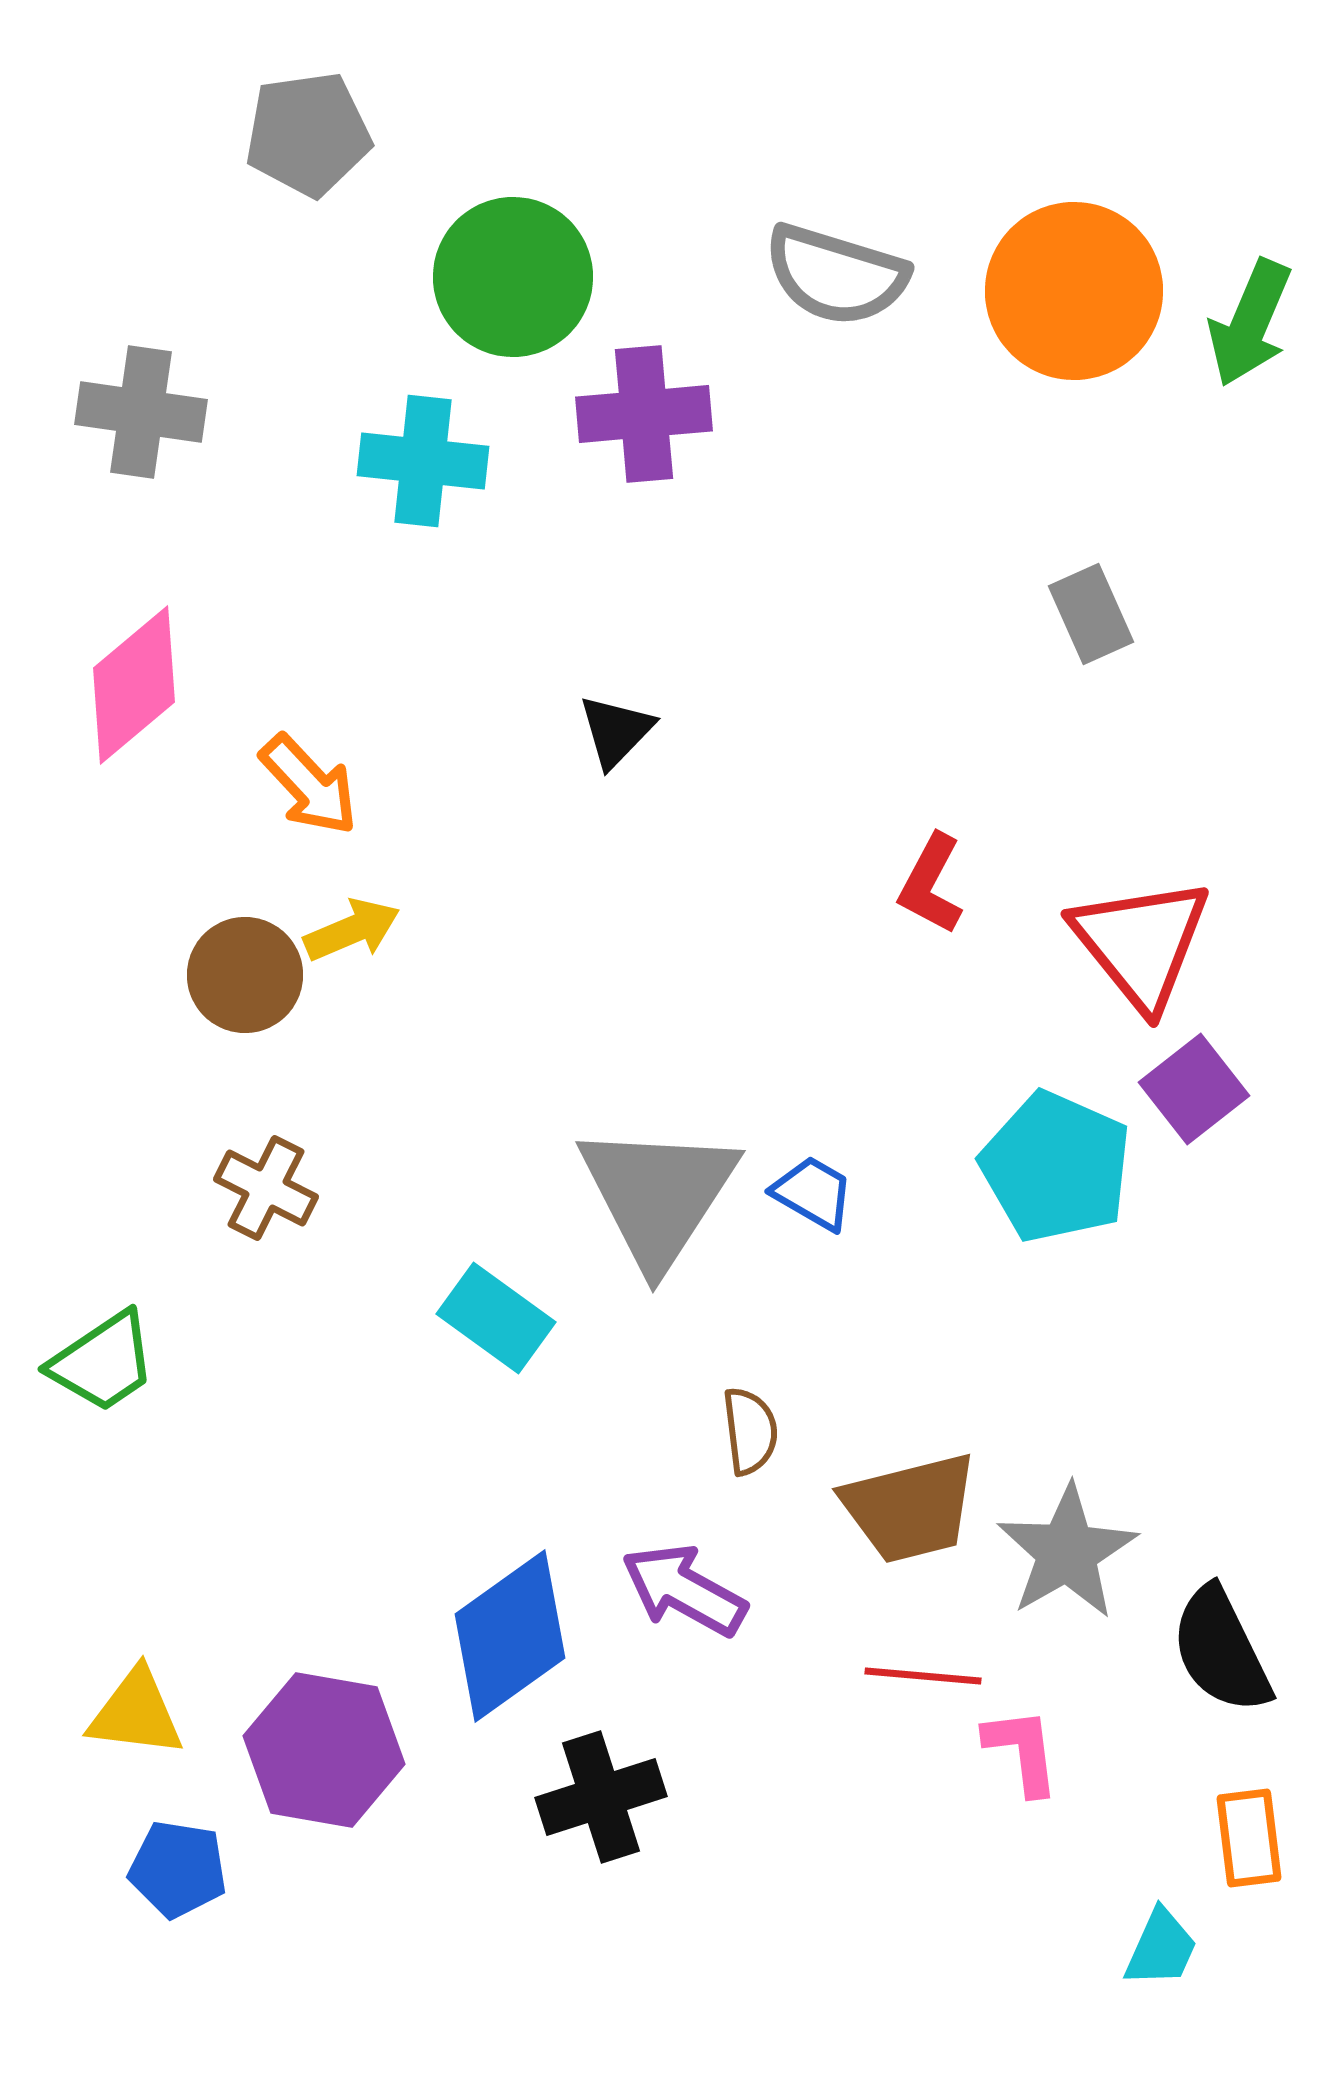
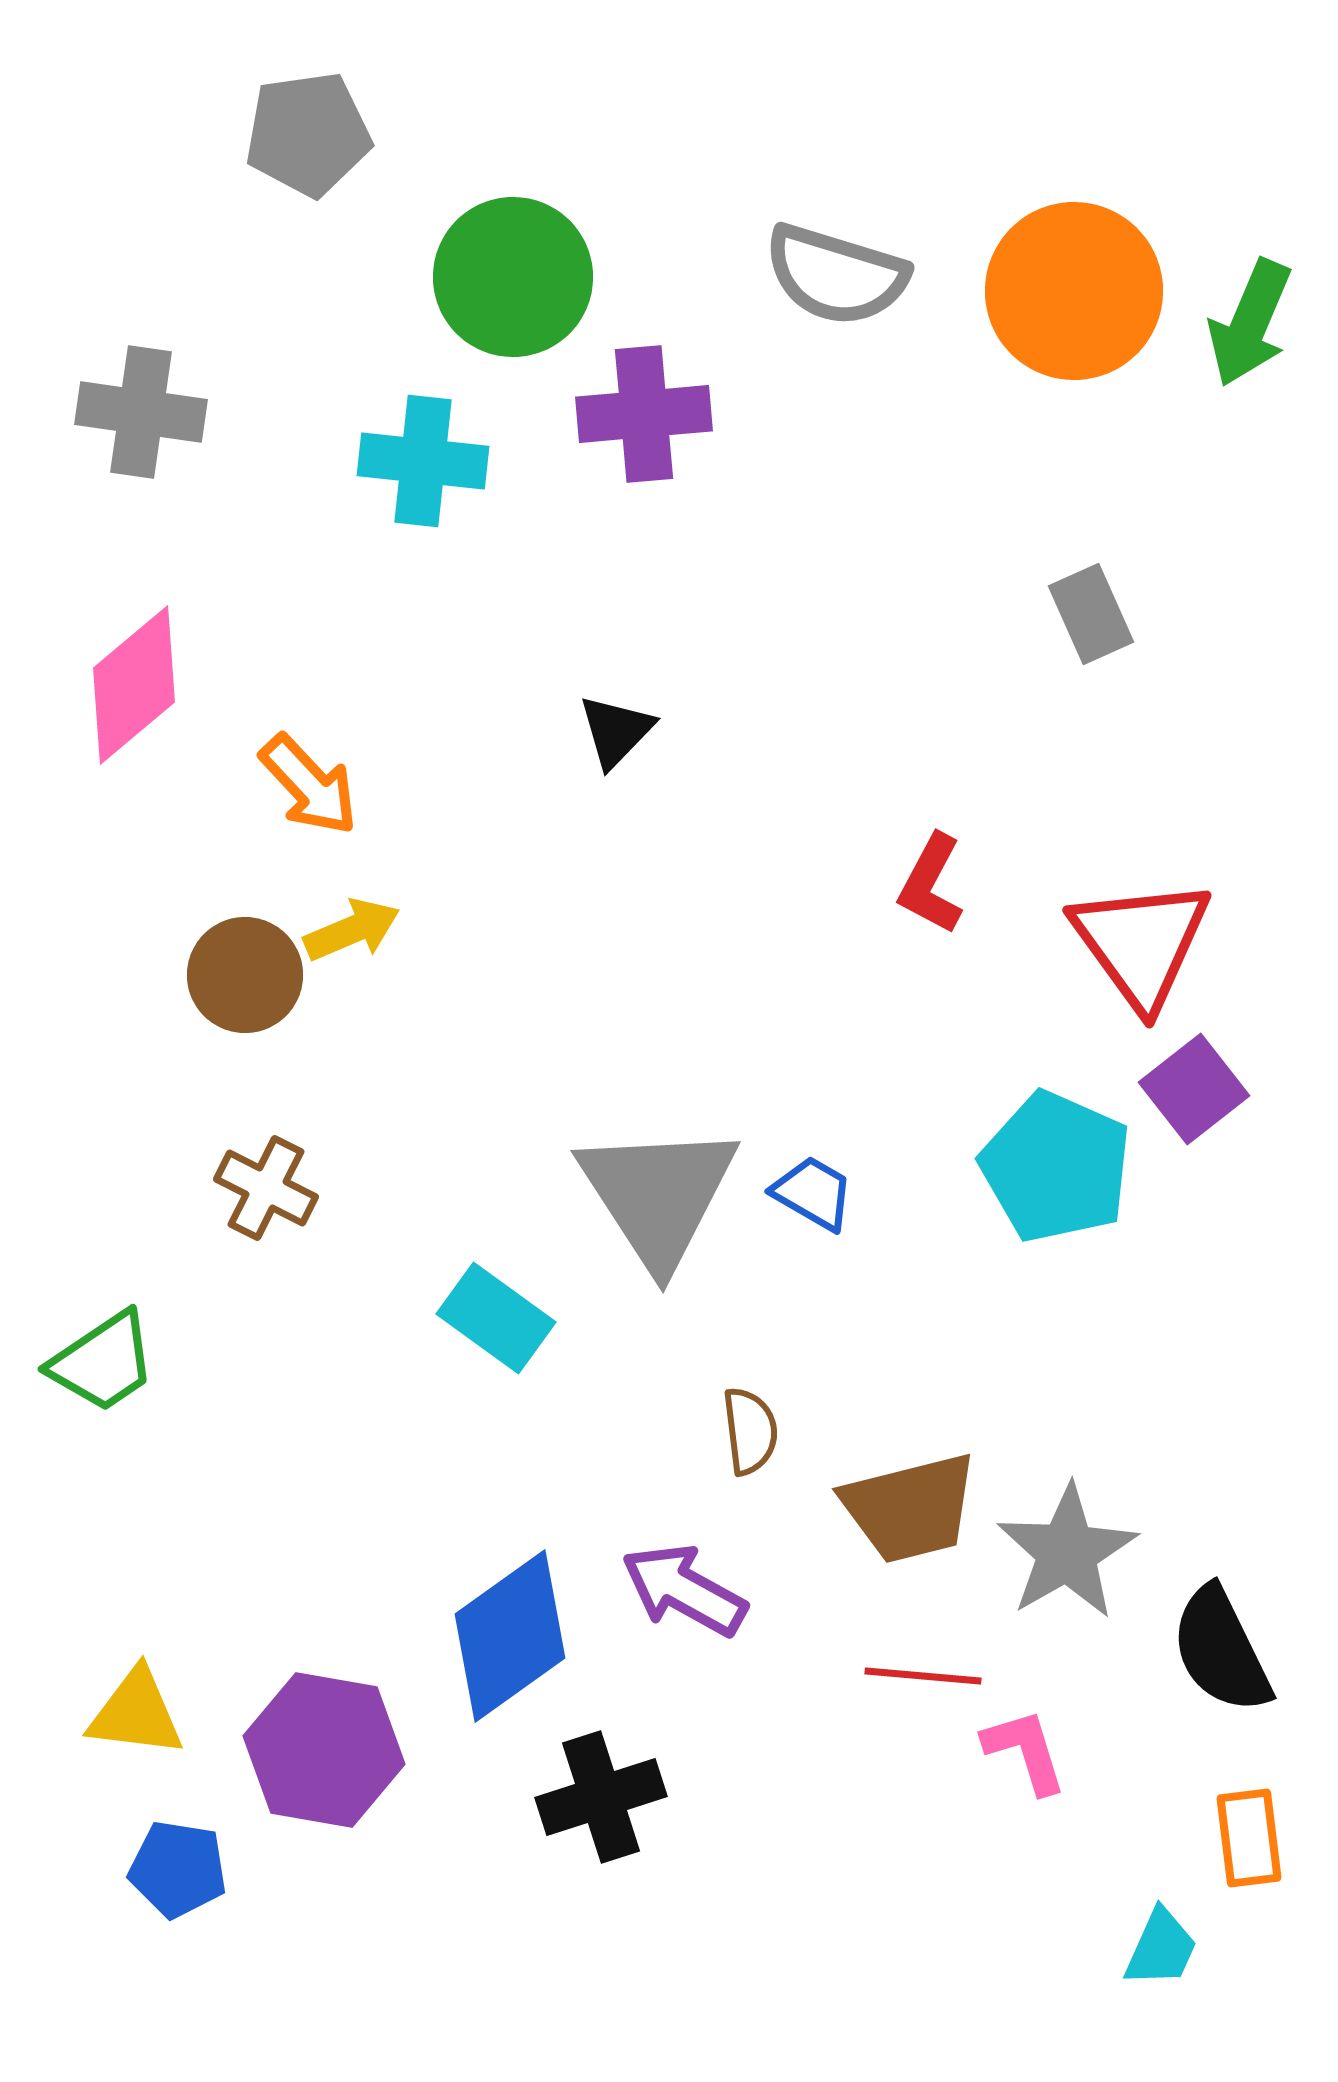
red triangle: rotated 3 degrees clockwise
gray triangle: rotated 6 degrees counterclockwise
pink L-shape: moved 3 px right; rotated 10 degrees counterclockwise
